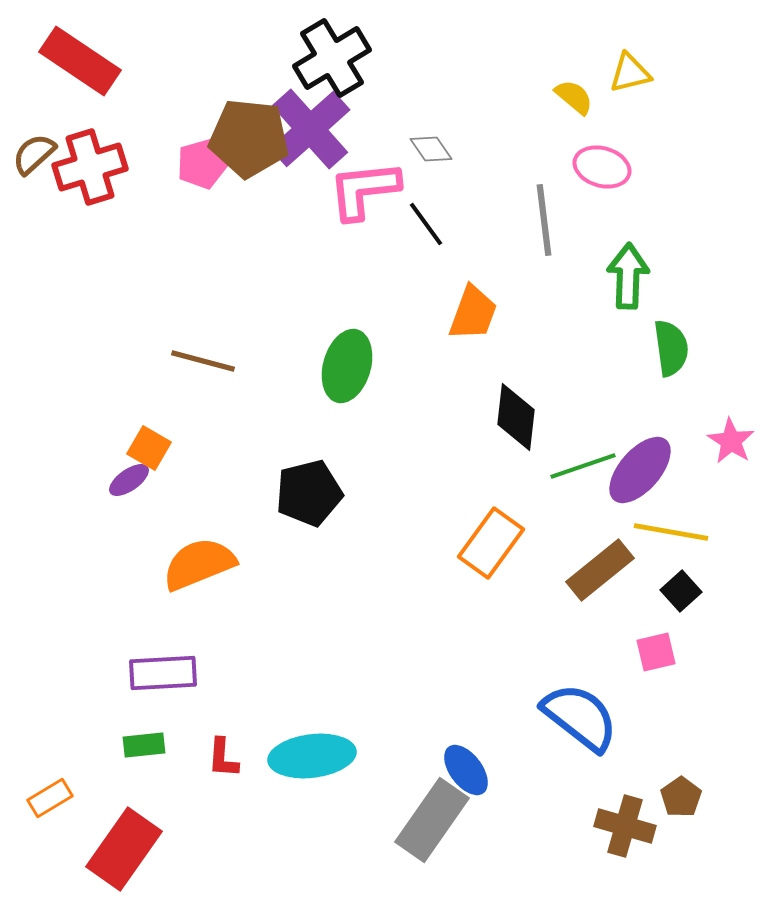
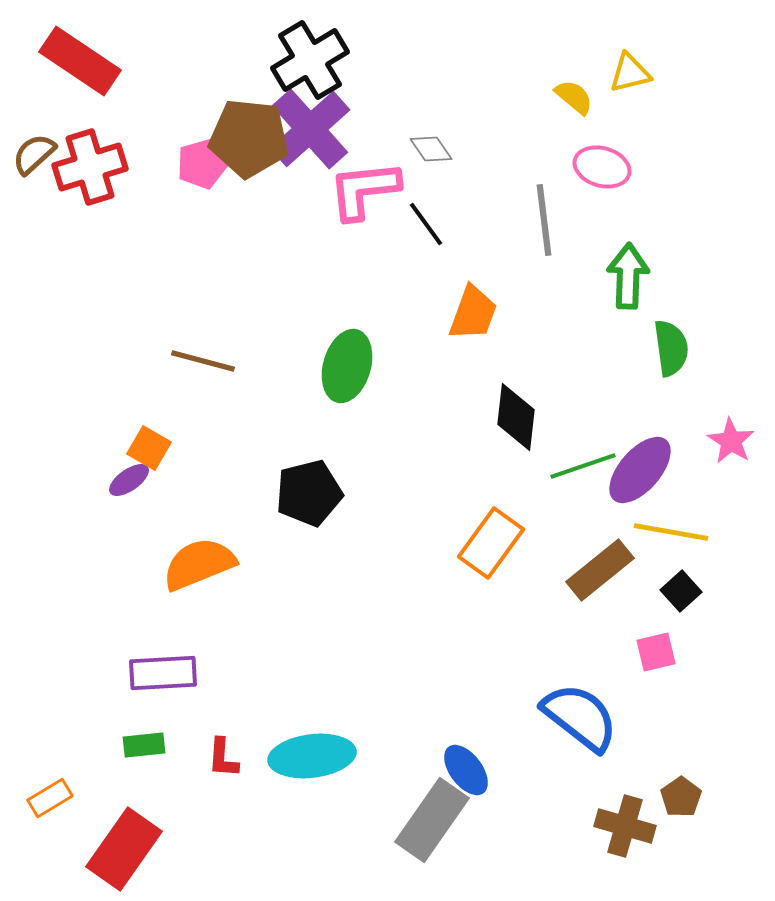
black cross at (332, 58): moved 22 px left, 2 px down
